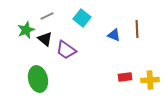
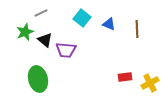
gray line: moved 6 px left, 3 px up
green star: moved 1 px left, 2 px down
blue triangle: moved 5 px left, 11 px up
black triangle: moved 1 px down
purple trapezoid: rotated 30 degrees counterclockwise
yellow cross: moved 3 px down; rotated 24 degrees counterclockwise
